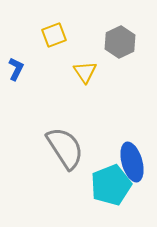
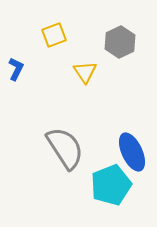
blue ellipse: moved 10 px up; rotated 9 degrees counterclockwise
